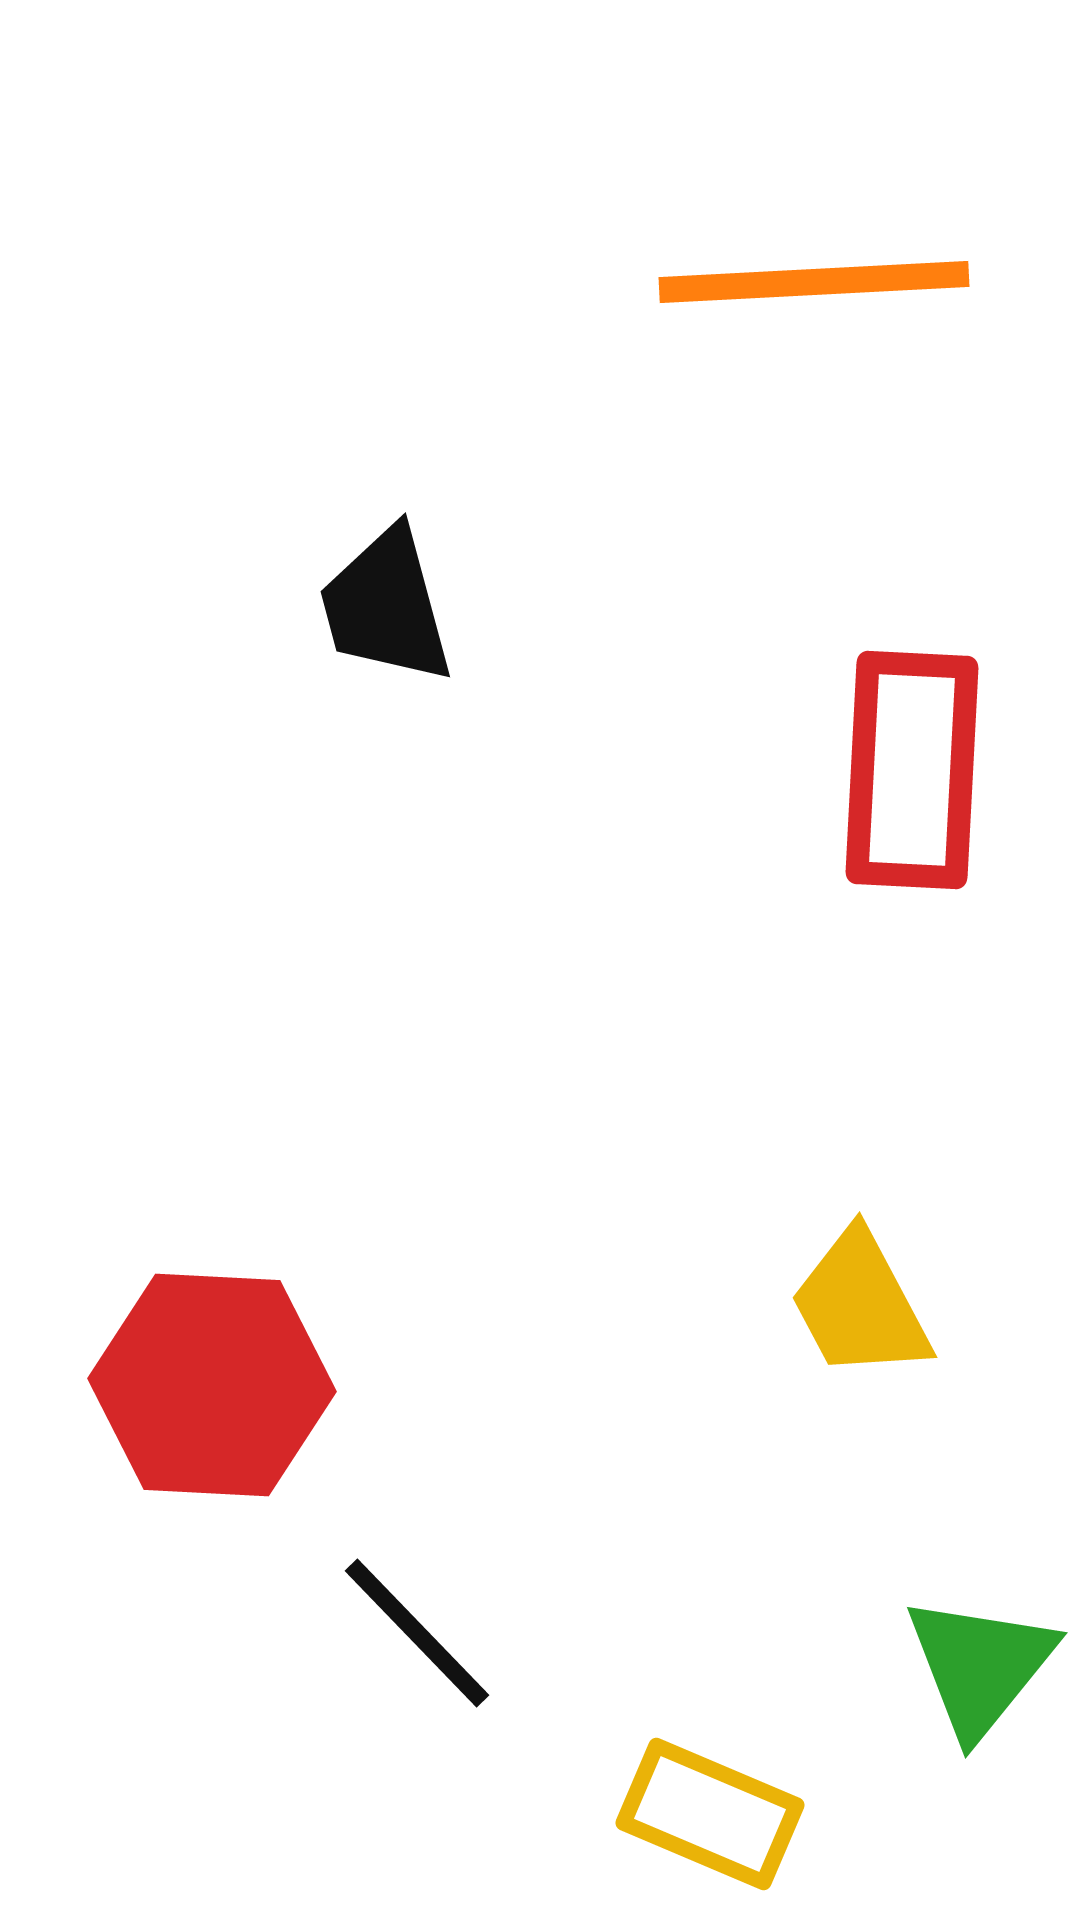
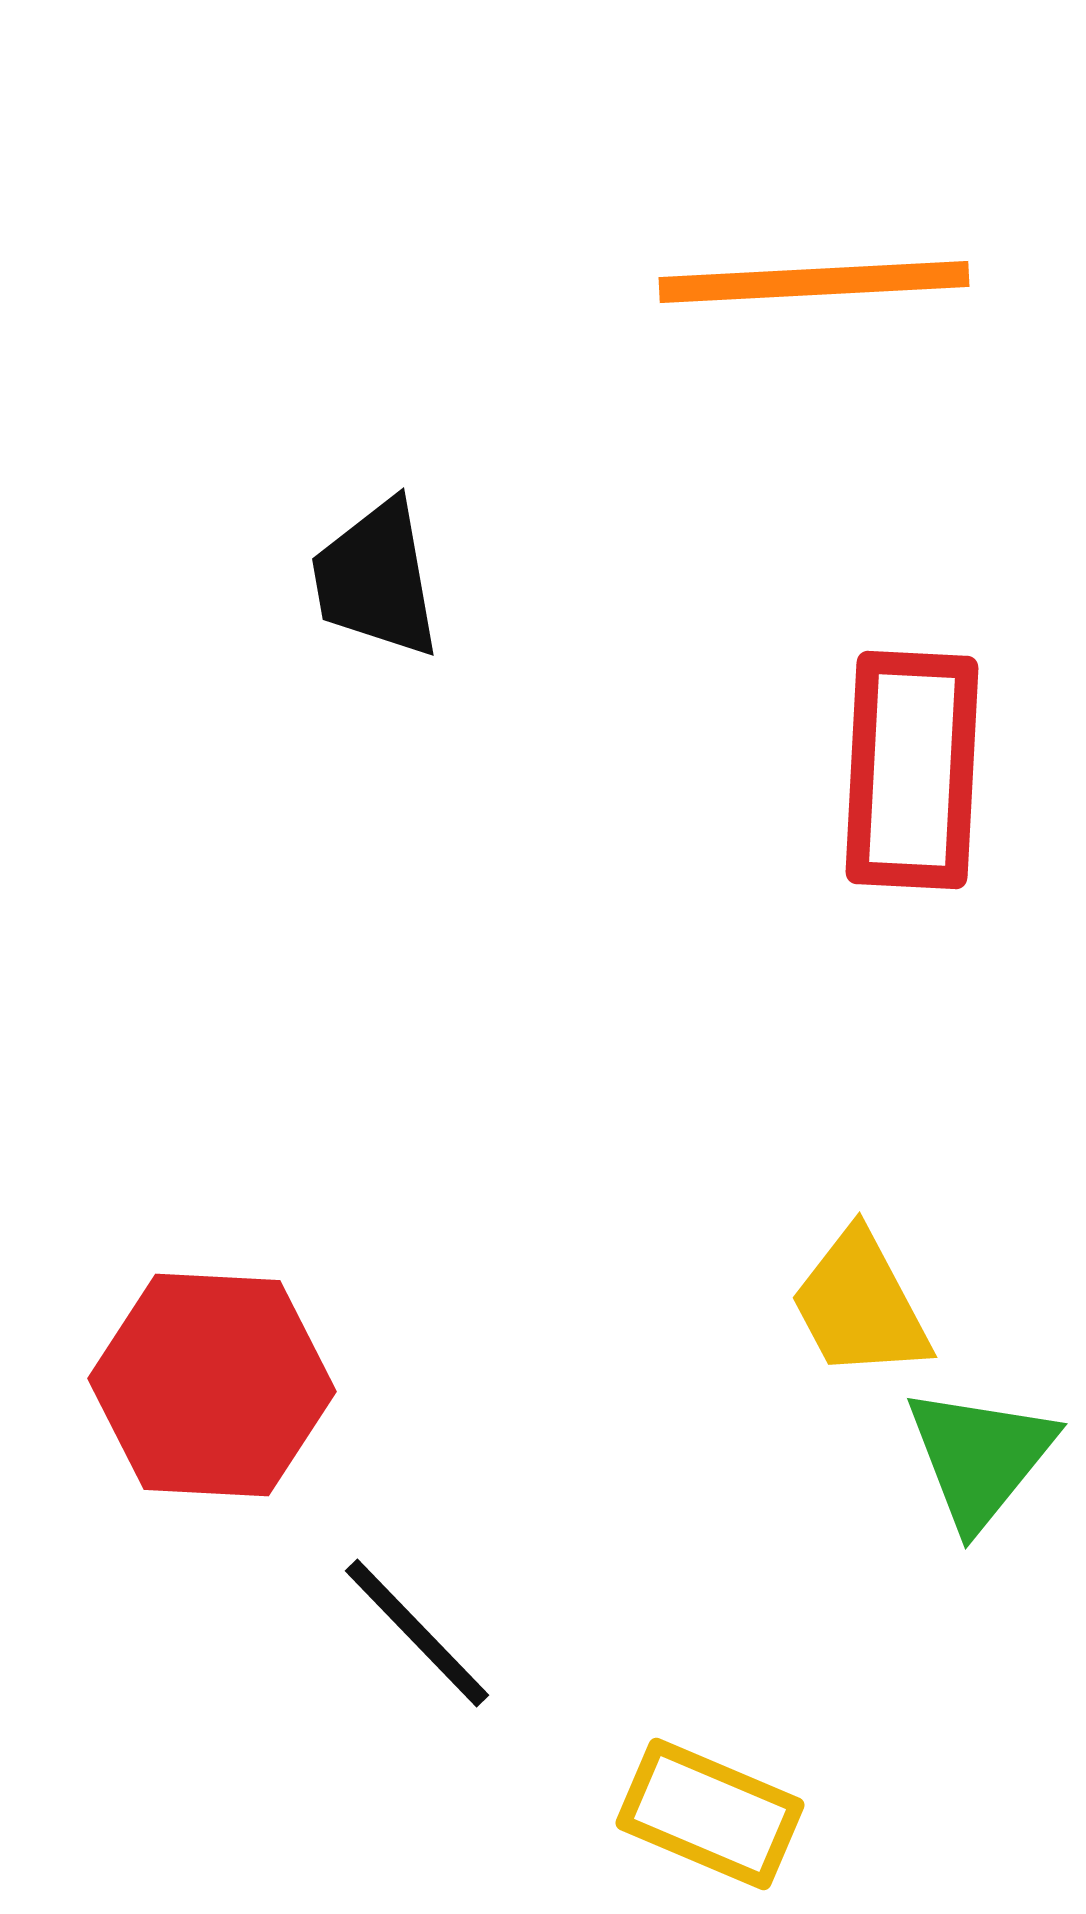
black trapezoid: moved 10 px left, 27 px up; rotated 5 degrees clockwise
green triangle: moved 209 px up
